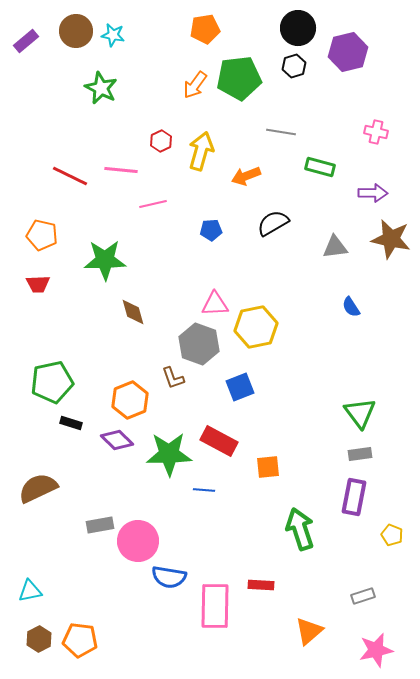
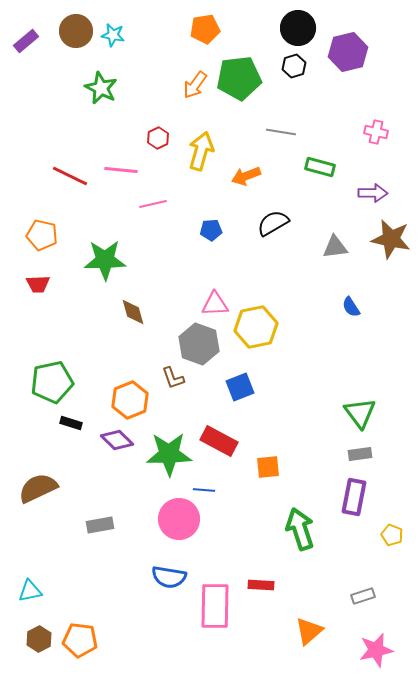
red hexagon at (161, 141): moved 3 px left, 3 px up
pink circle at (138, 541): moved 41 px right, 22 px up
